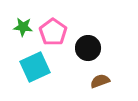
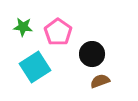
pink pentagon: moved 5 px right
black circle: moved 4 px right, 6 px down
cyan square: rotated 8 degrees counterclockwise
